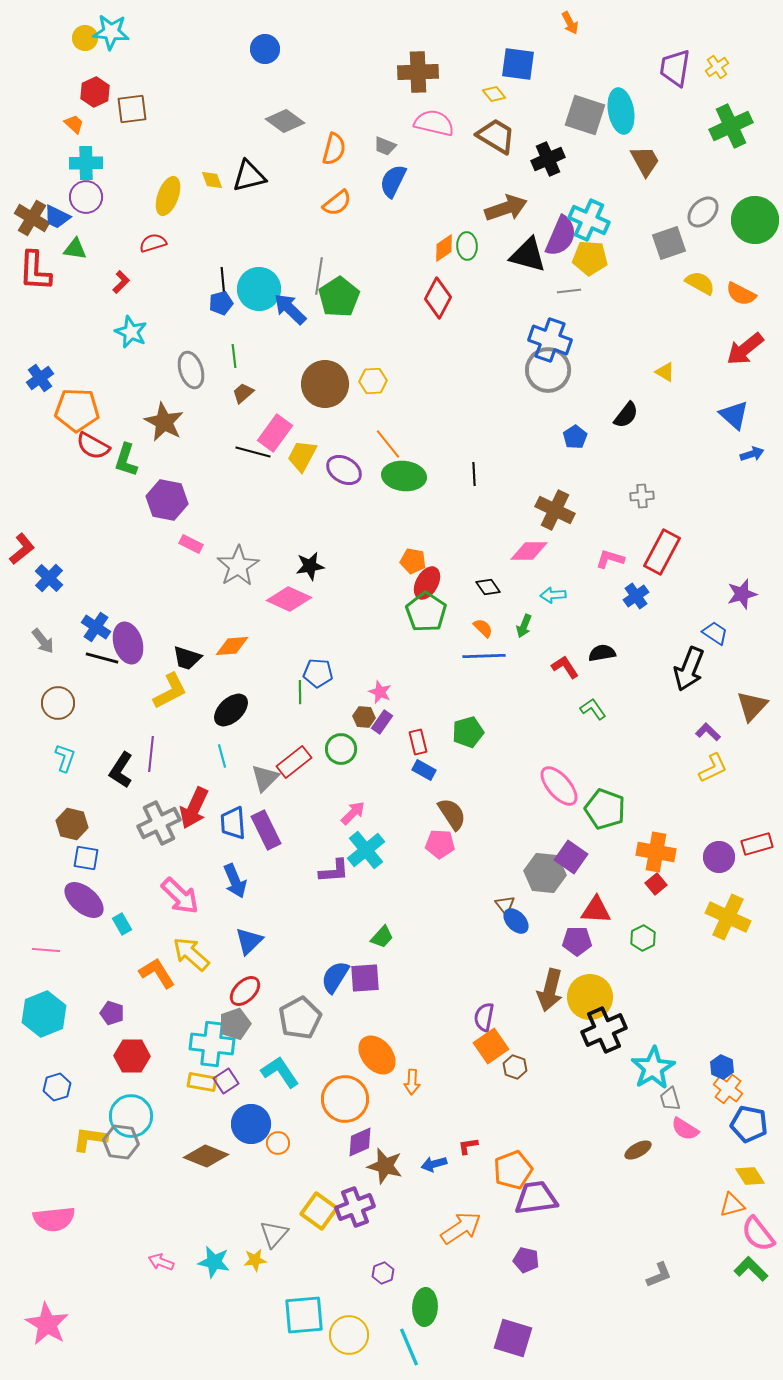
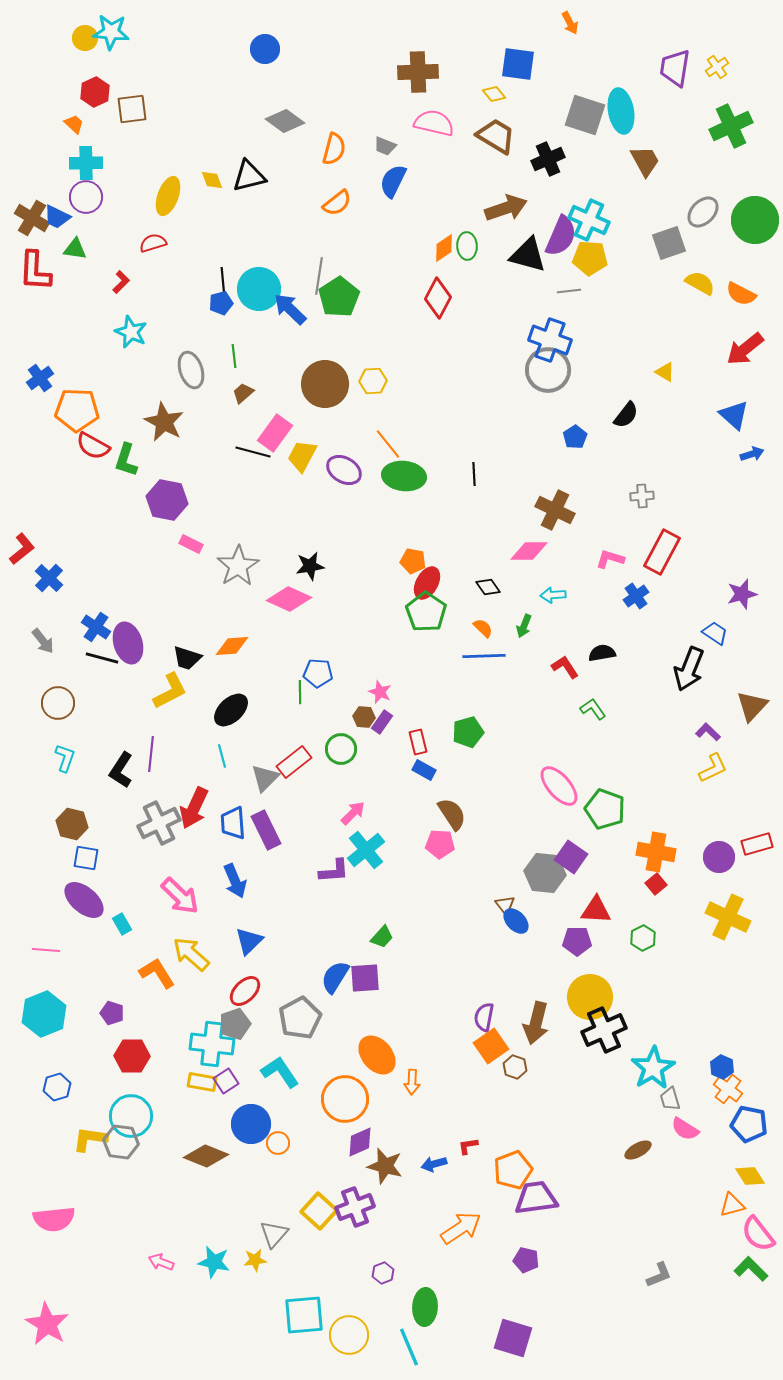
brown arrow at (550, 990): moved 14 px left, 33 px down
yellow square at (319, 1211): rotated 6 degrees clockwise
